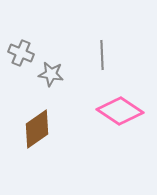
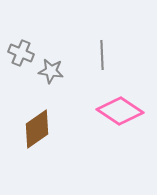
gray star: moved 3 px up
